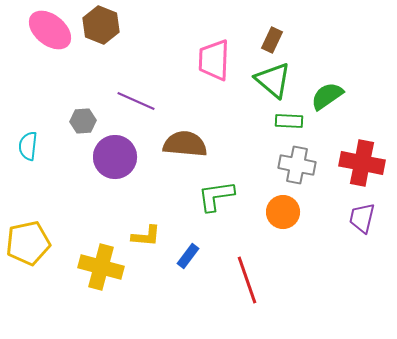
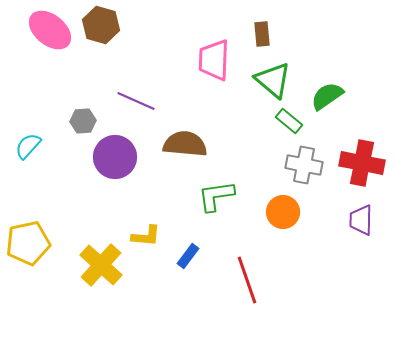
brown hexagon: rotated 6 degrees counterclockwise
brown rectangle: moved 10 px left, 6 px up; rotated 30 degrees counterclockwise
green rectangle: rotated 36 degrees clockwise
cyan semicircle: rotated 36 degrees clockwise
gray cross: moved 7 px right
purple trapezoid: moved 1 px left, 2 px down; rotated 12 degrees counterclockwise
yellow cross: moved 2 px up; rotated 27 degrees clockwise
